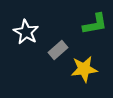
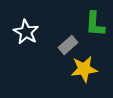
green L-shape: rotated 104 degrees clockwise
gray rectangle: moved 10 px right, 5 px up
